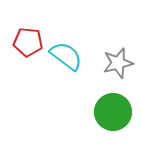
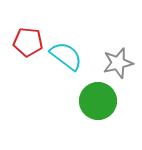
green circle: moved 15 px left, 11 px up
